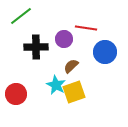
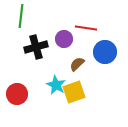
green line: rotated 45 degrees counterclockwise
black cross: rotated 15 degrees counterclockwise
brown semicircle: moved 6 px right, 2 px up
red circle: moved 1 px right
